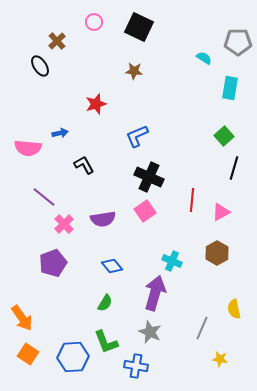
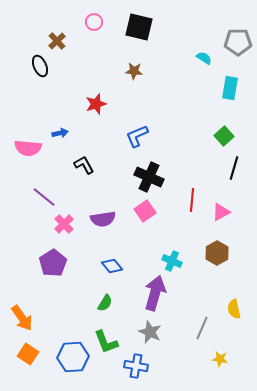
black square: rotated 12 degrees counterclockwise
black ellipse: rotated 10 degrees clockwise
purple pentagon: rotated 12 degrees counterclockwise
